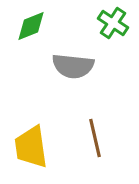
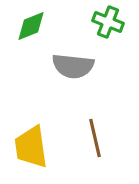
green cross: moved 5 px left, 1 px up; rotated 12 degrees counterclockwise
